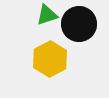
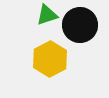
black circle: moved 1 px right, 1 px down
